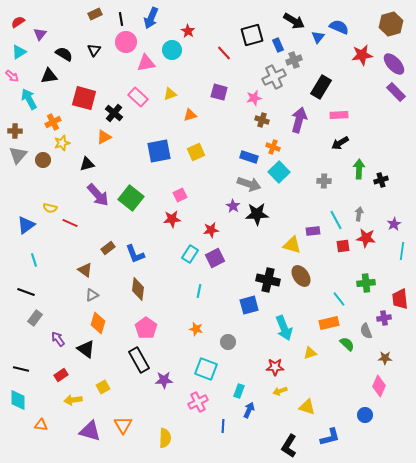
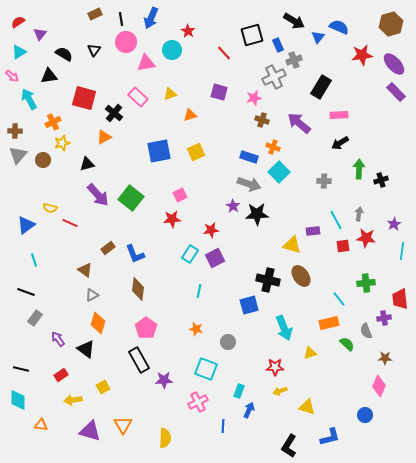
purple arrow at (299, 120): moved 3 px down; rotated 65 degrees counterclockwise
